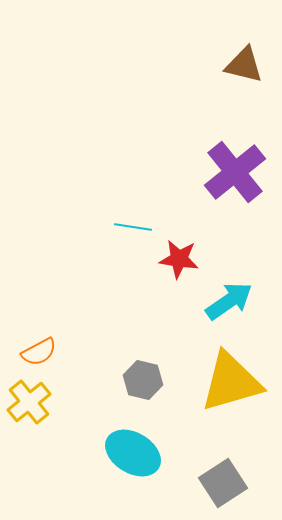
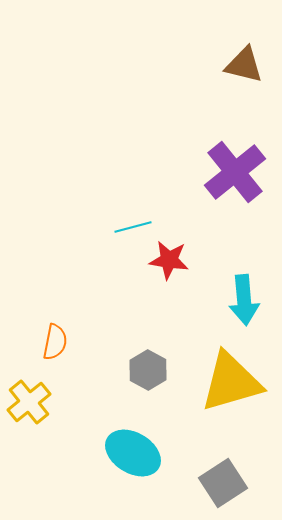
cyan line: rotated 24 degrees counterclockwise
red star: moved 10 px left, 1 px down
cyan arrow: moved 15 px right, 1 px up; rotated 120 degrees clockwise
orange semicircle: moved 16 px right, 10 px up; rotated 51 degrees counterclockwise
gray hexagon: moved 5 px right, 10 px up; rotated 15 degrees clockwise
